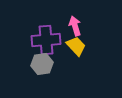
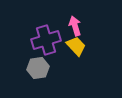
purple cross: rotated 12 degrees counterclockwise
gray hexagon: moved 4 px left, 4 px down
